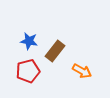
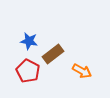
brown rectangle: moved 2 px left, 3 px down; rotated 15 degrees clockwise
red pentagon: rotated 30 degrees counterclockwise
